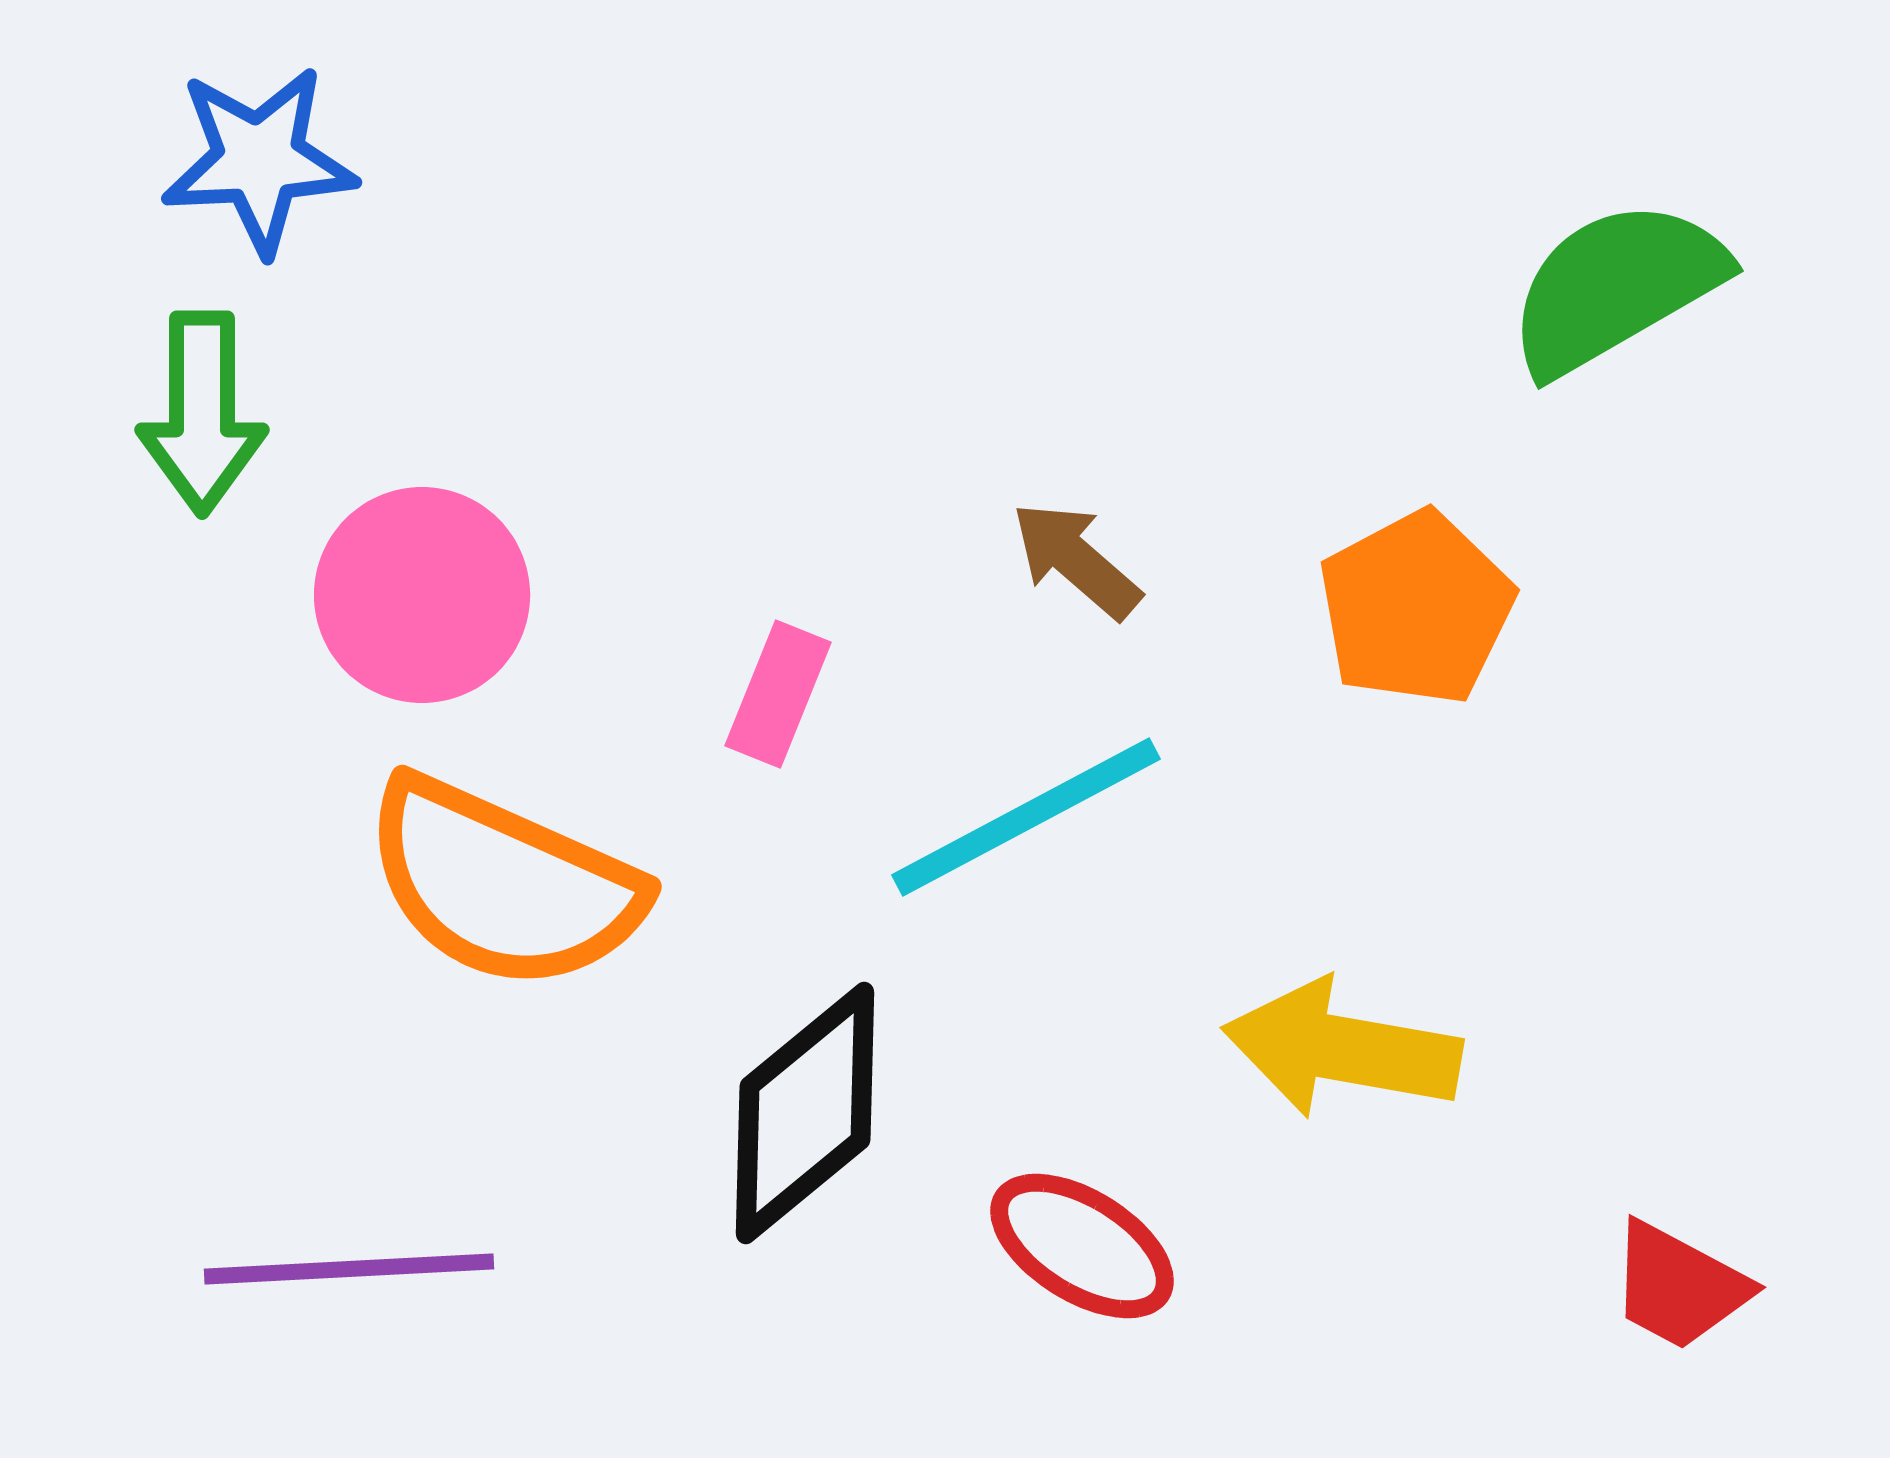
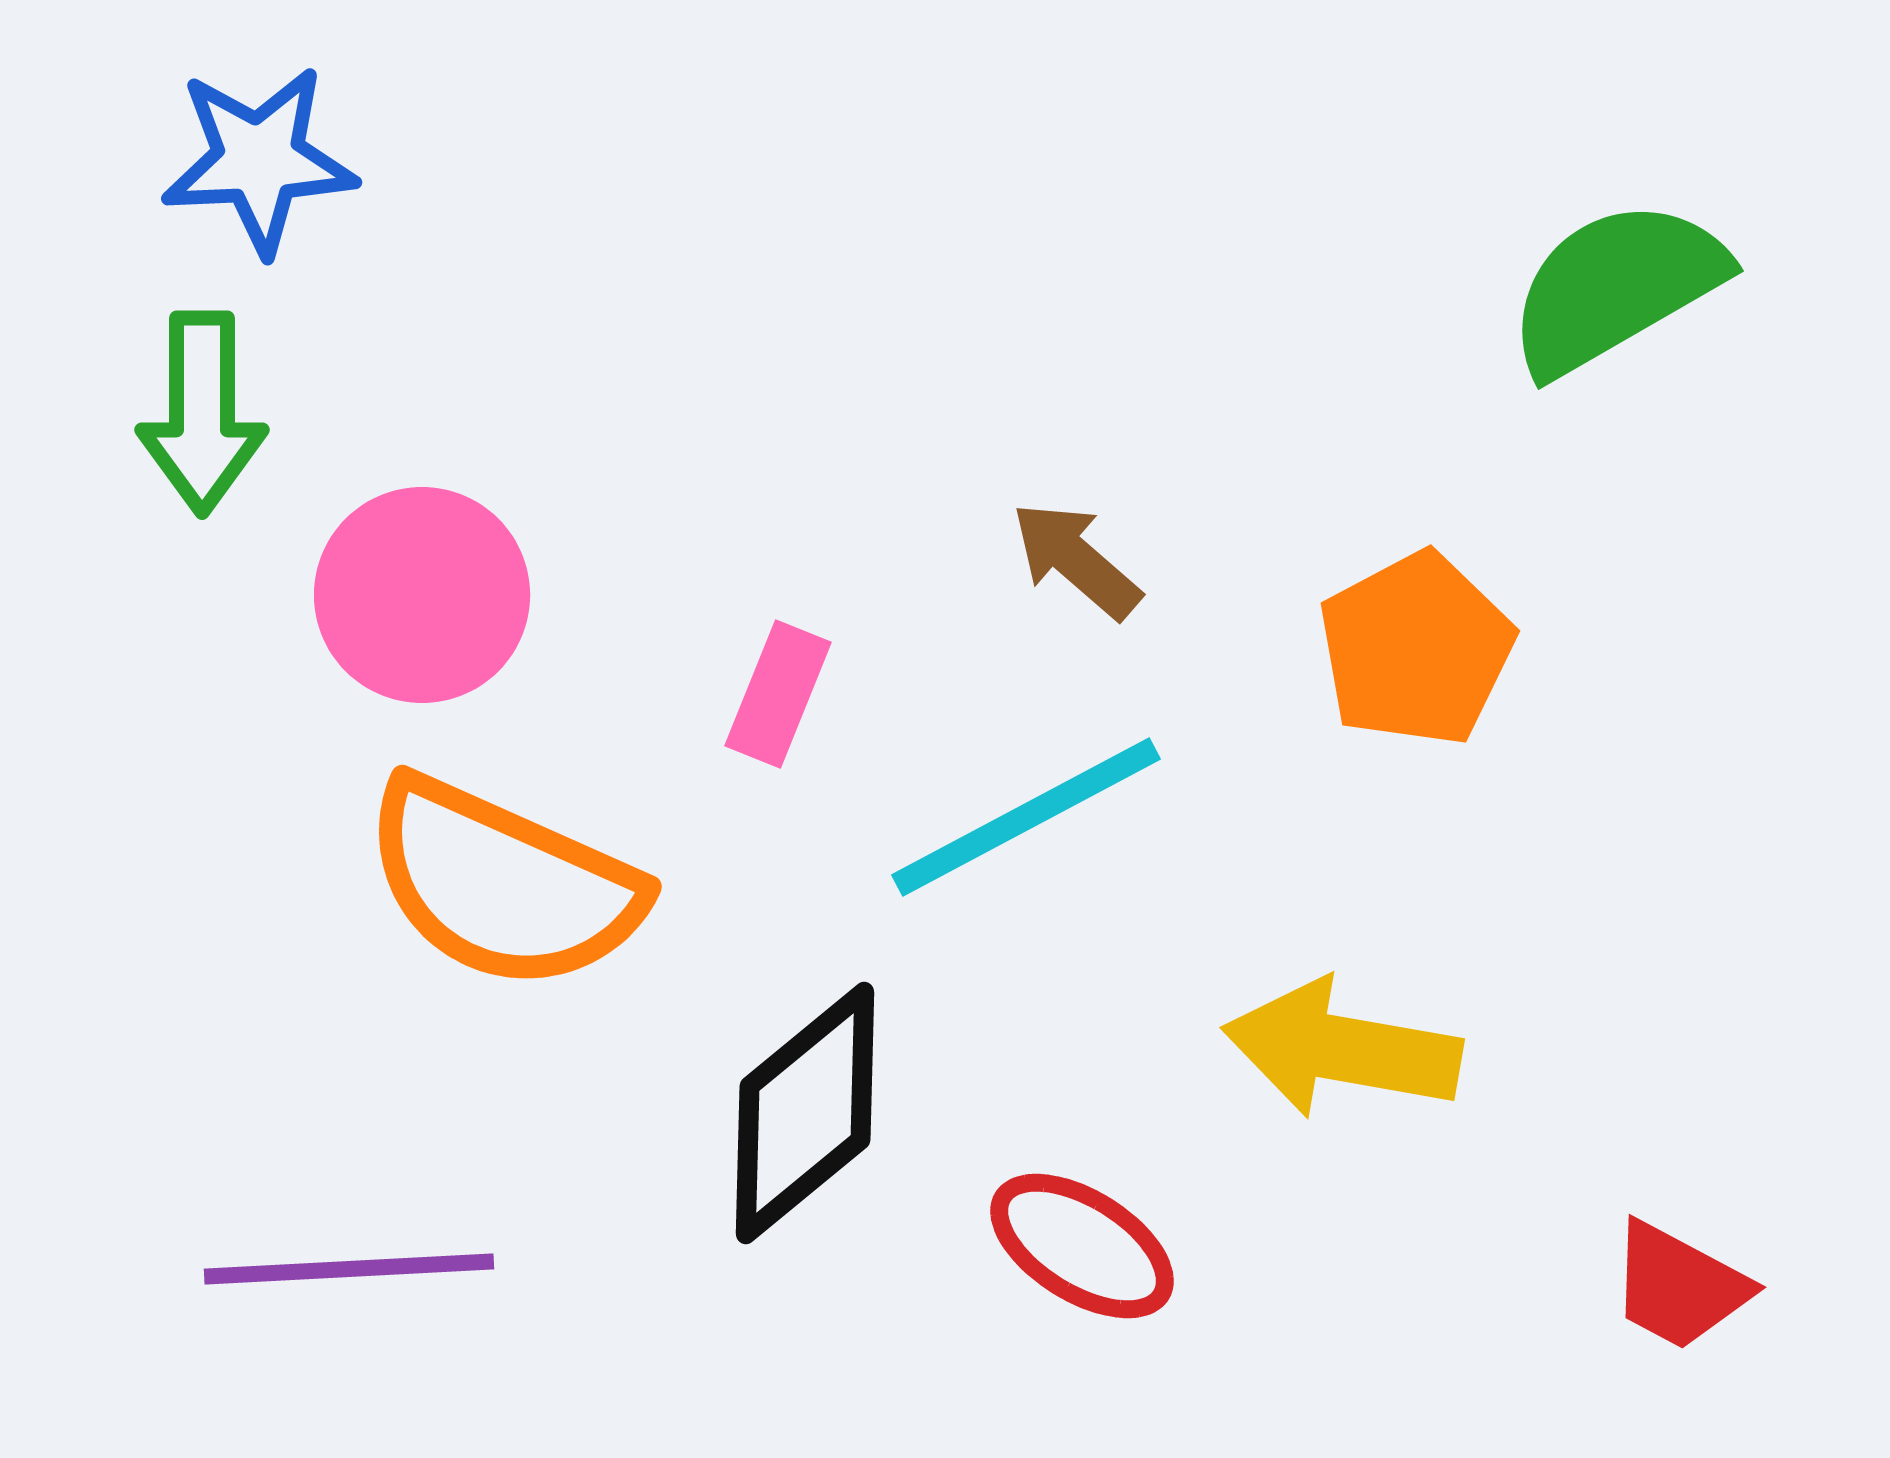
orange pentagon: moved 41 px down
